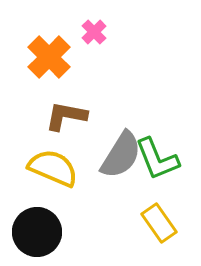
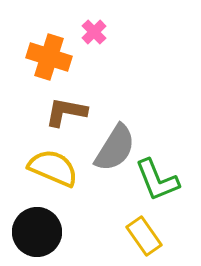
orange cross: rotated 27 degrees counterclockwise
brown L-shape: moved 4 px up
gray semicircle: moved 6 px left, 7 px up
green L-shape: moved 21 px down
yellow rectangle: moved 15 px left, 13 px down
